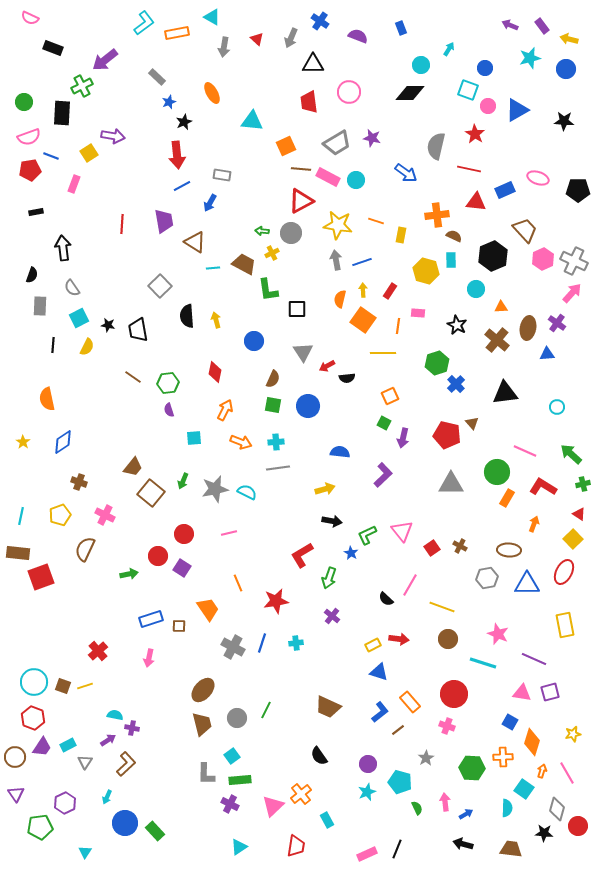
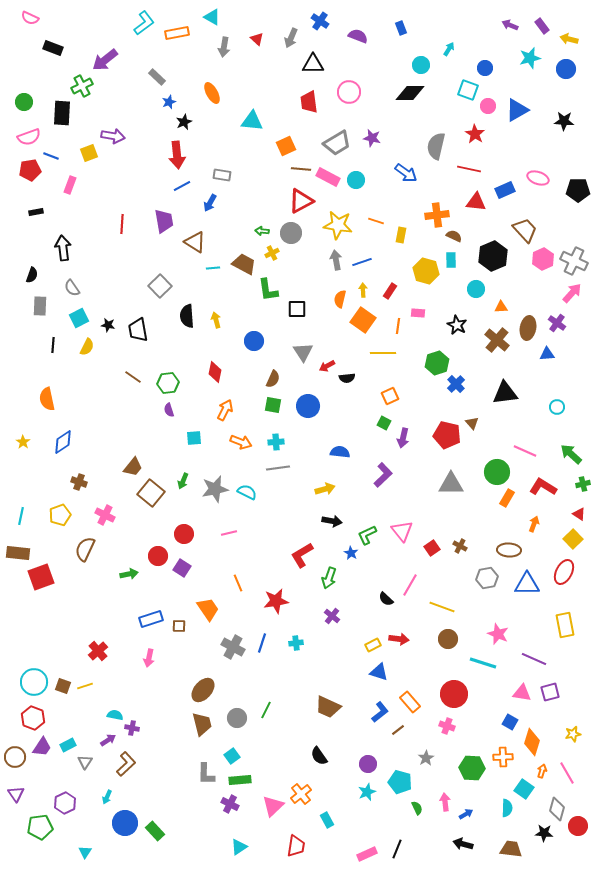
yellow square at (89, 153): rotated 12 degrees clockwise
pink rectangle at (74, 184): moved 4 px left, 1 px down
